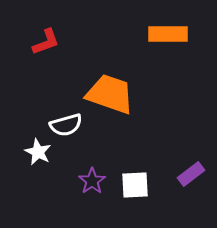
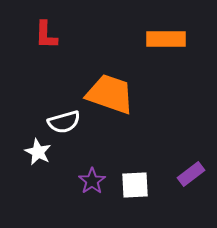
orange rectangle: moved 2 px left, 5 px down
red L-shape: moved 7 px up; rotated 112 degrees clockwise
white semicircle: moved 2 px left, 3 px up
